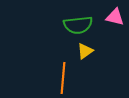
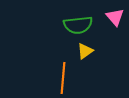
pink triangle: rotated 36 degrees clockwise
